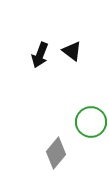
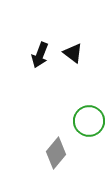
black triangle: moved 1 px right, 2 px down
green circle: moved 2 px left, 1 px up
